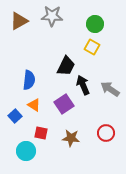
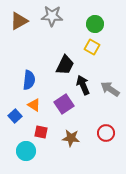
black trapezoid: moved 1 px left, 1 px up
red square: moved 1 px up
